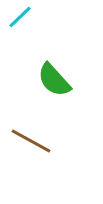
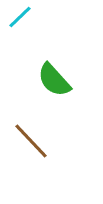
brown line: rotated 18 degrees clockwise
